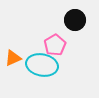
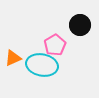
black circle: moved 5 px right, 5 px down
